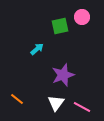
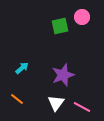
cyan arrow: moved 15 px left, 19 px down
